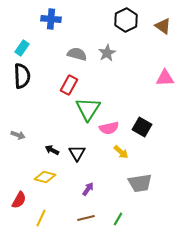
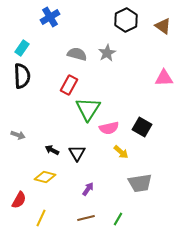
blue cross: moved 1 px left, 2 px up; rotated 36 degrees counterclockwise
pink triangle: moved 1 px left
